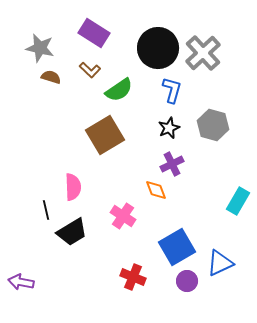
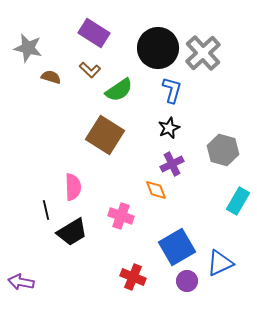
gray star: moved 12 px left
gray hexagon: moved 10 px right, 25 px down
brown square: rotated 27 degrees counterclockwise
pink cross: moved 2 px left; rotated 15 degrees counterclockwise
